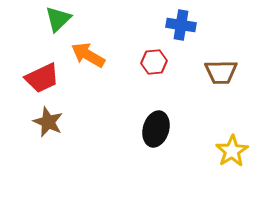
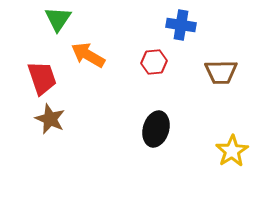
green triangle: rotated 12 degrees counterclockwise
red trapezoid: rotated 84 degrees counterclockwise
brown star: moved 2 px right, 3 px up
